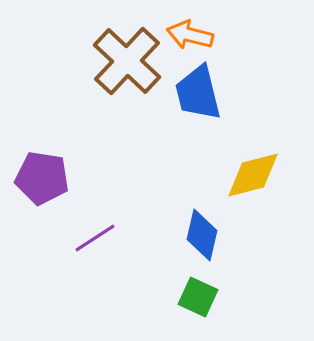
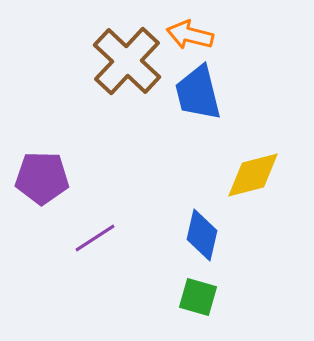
purple pentagon: rotated 8 degrees counterclockwise
green square: rotated 9 degrees counterclockwise
